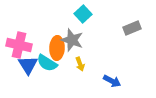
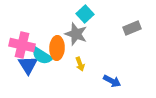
cyan square: moved 2 px right
gray star: moved 4 px right, 6 px up
pink cross: moved 3 px right
cyan semicircle: moved 5 px left, 7 px up
